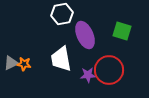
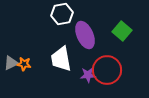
green square: rotated 24 degrees clockwise
red circle: moved 2 px left
